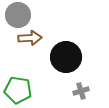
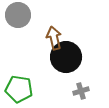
brown arrow: moved 24 px right; rotated 100 degrees counterclockwise
green pentagon: moved 1 px right, 1 px up
